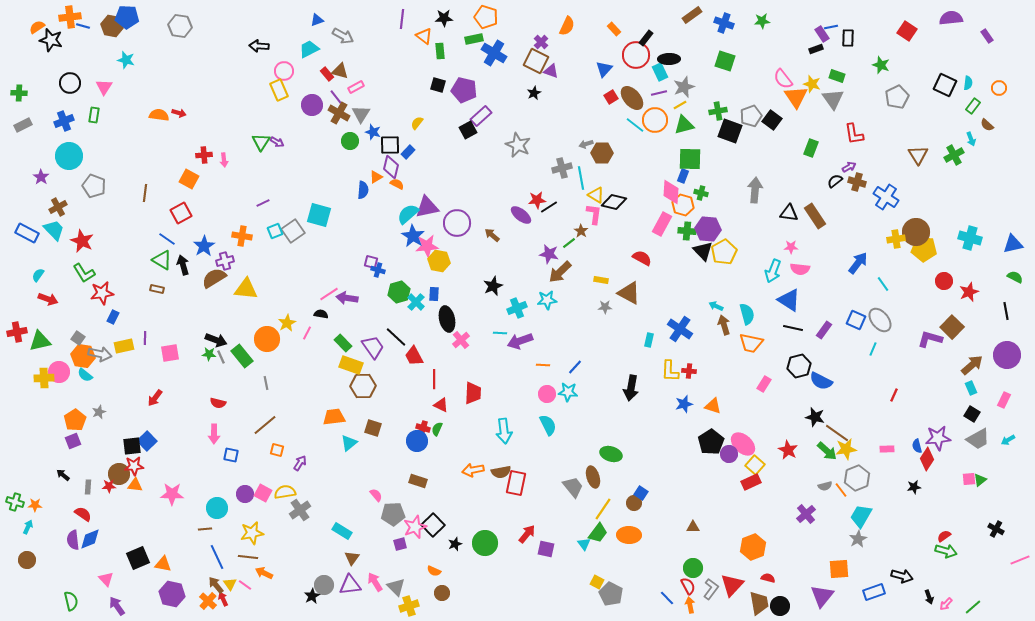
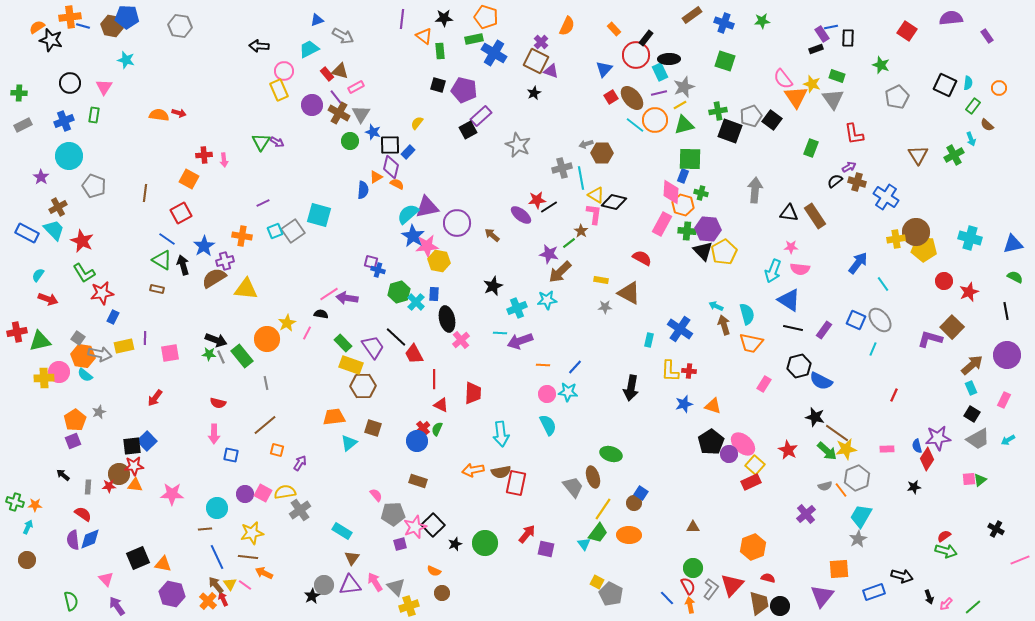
red trapezoid at (414, 356): moved 2 px up
red cross at (423, 428): rotated 32 degrees clockwise
cyan arrow at (504, 431): moved 3 px left, 3 px down
